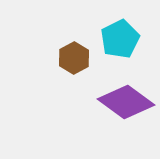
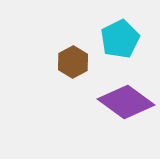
brown hexagon: moved 1 px left, 4 px down
